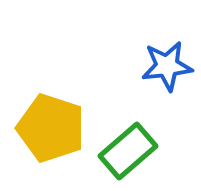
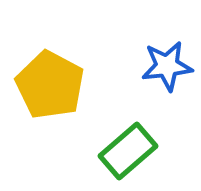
yellow pentagon: moved 1 px left, 43 px up; rotated 10 degrees clockwise
